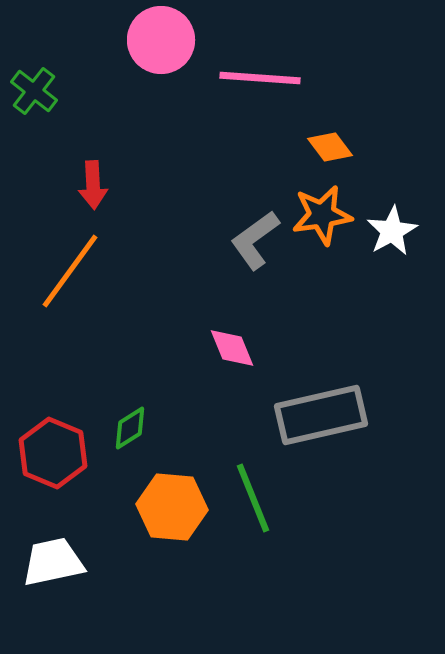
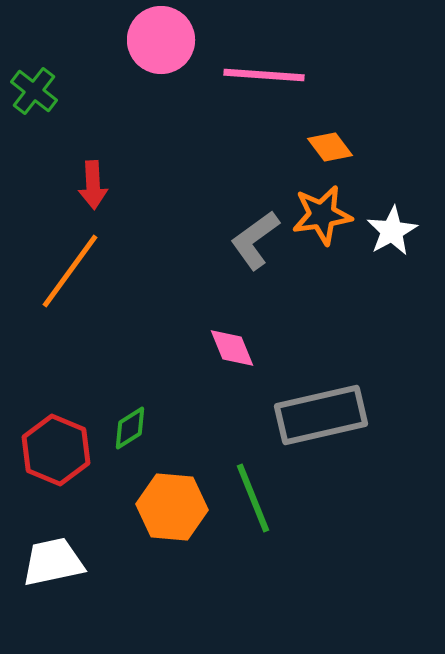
pink line: moved 4 px right, 3 px up
red hexagon: moved 3 px right, 3 px up
